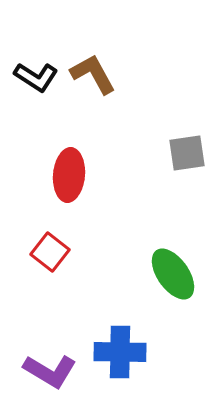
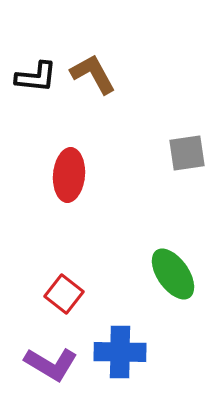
black L-shape: rotated 27 degrees counterclockwise
red square: moved 14 px right, 42 px down
purple L-shape: moved 1 px right, 7 px up
